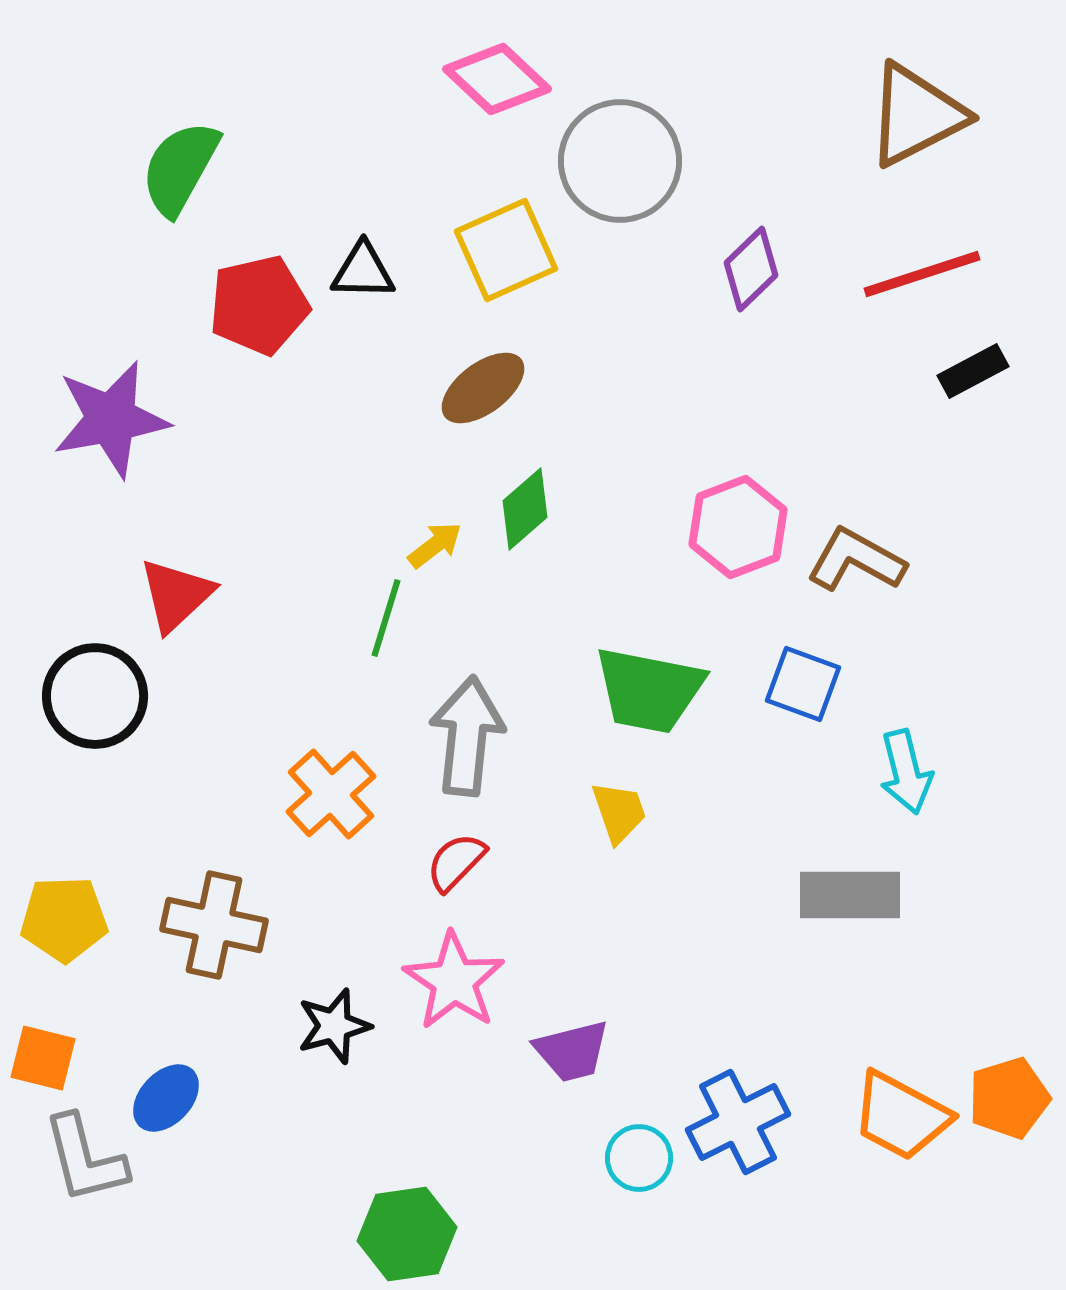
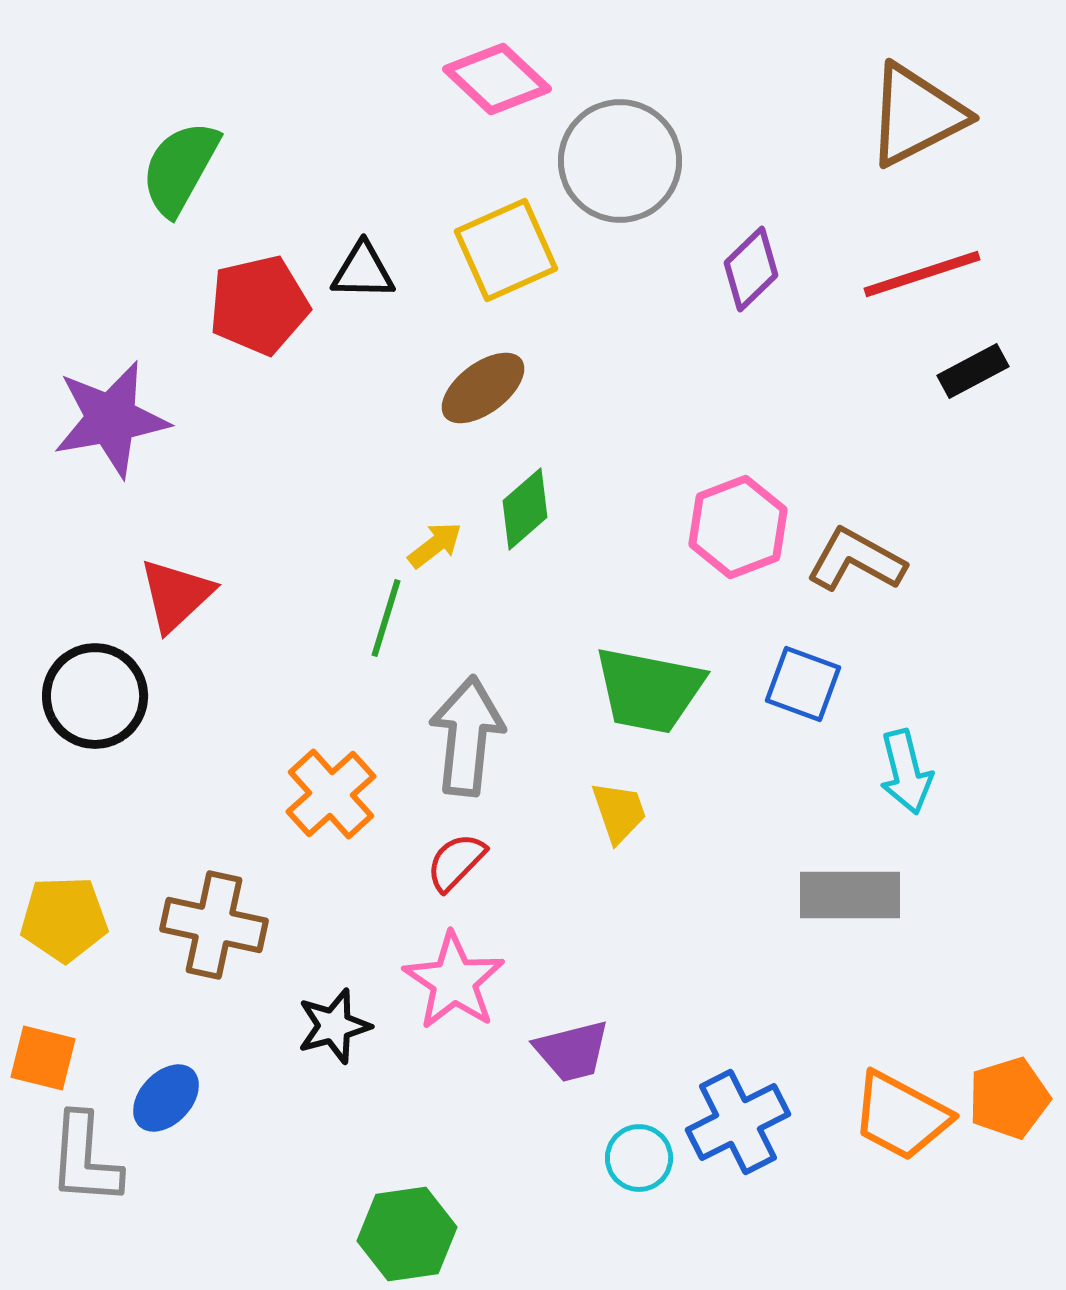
gray L-shape: rotated 18 degrees clockwise
